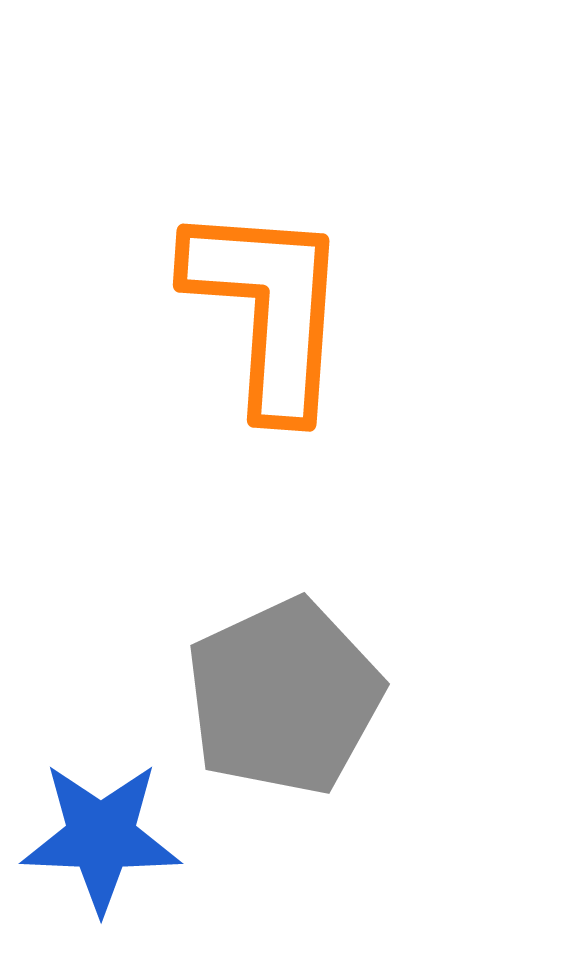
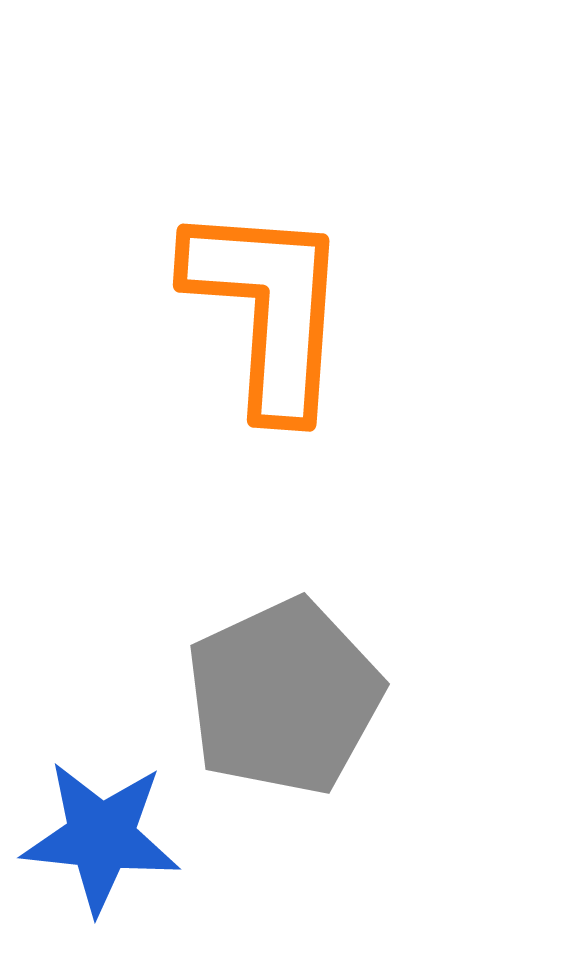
blue star: rotated 4 degrees clockwise
